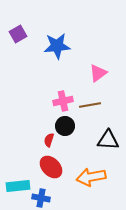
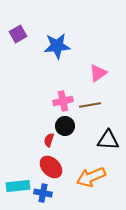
orange arrow: rotated 12 degrees counterclockwise
blue cross: moved 2 px right, 5 px up
